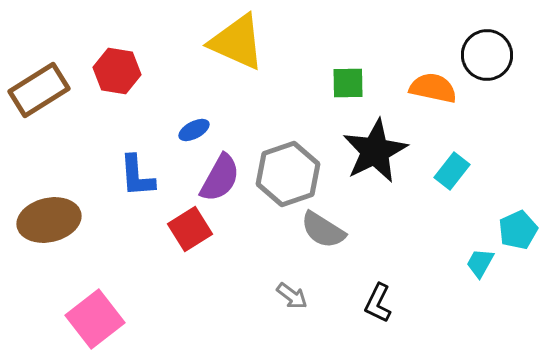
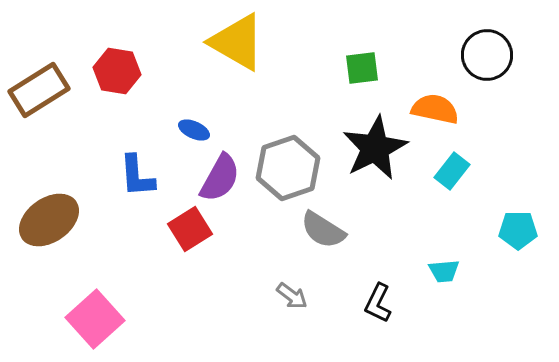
yellow triangle: rotated 6 degrees clockwise
green square: moved 14 px right, 15 px up; rotated 6 degrees counterclockwise
orange semicircle: moved 2 px right, 21 px down
blue ellipse: rotated 52 degrees clockwise
black star: moved 3 px up
gray hexagon: moved 6 px up
brown ellipse: rotated 22 degrees counterclockwise
cyan pentagon: rotated 24 degrees clockwise
cyan trapezoid: moved 36 px left, 8 px down; rotated 124 degrees counterclockwise
pink square: rotated 4 degrees counterclockwise
